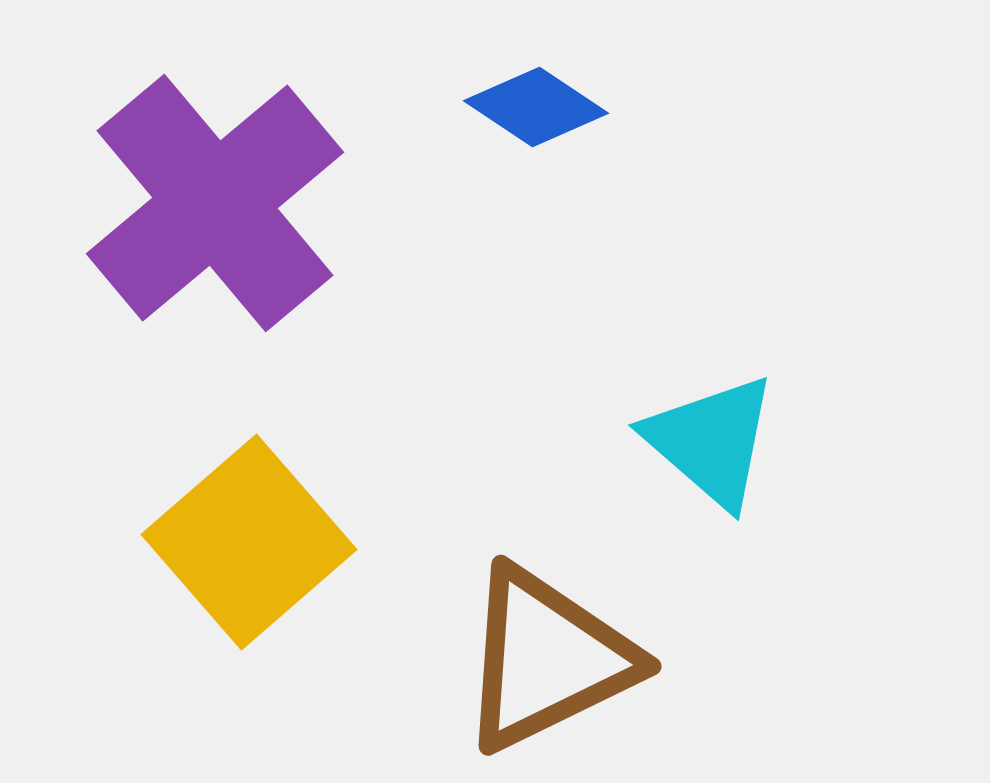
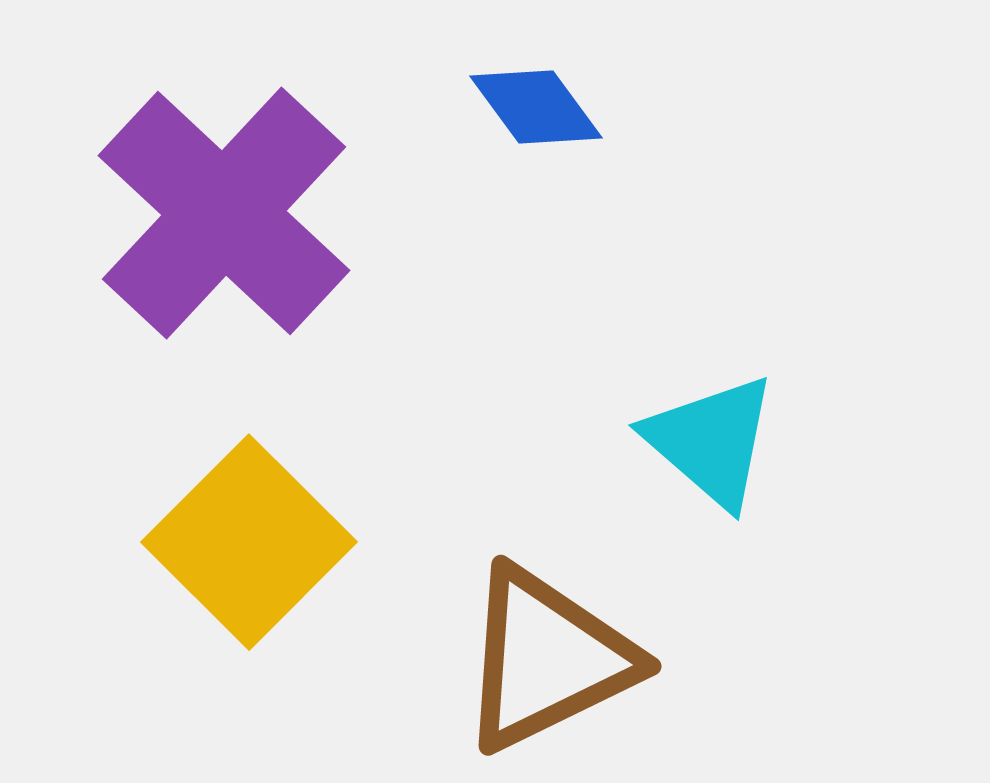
blue diamond: rotated 20 degrees clockwise
purple cross: moved 9 px right, 10 px down; rotated 7 degrees counterclockwise
yellow square: rotated 4 degrees counterclockwise
